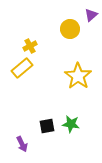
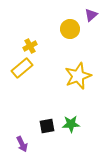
yellow star: rotated 16 degrees clockwise
green star: rotated 12 degrees counterclockwise
